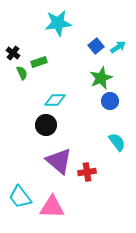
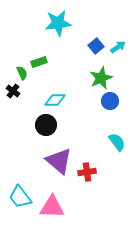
black cross: moved 38 px down
